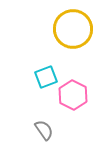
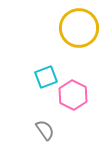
yellow circle: moved 6 px right, 1 px up
gray semicircle: moved 1 px right
